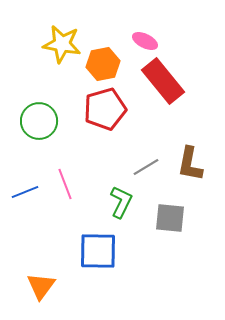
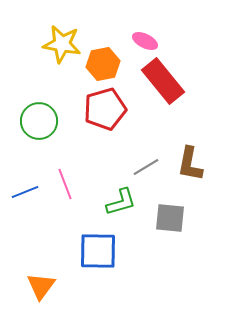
green L-shape: rotated 48 degrees clockwise
